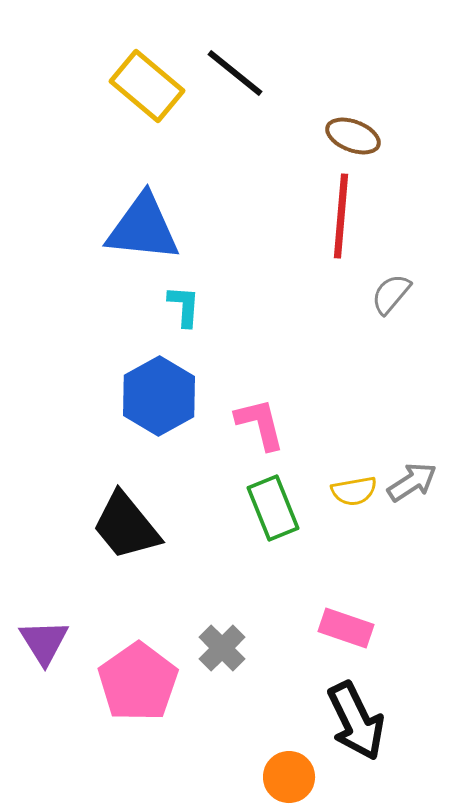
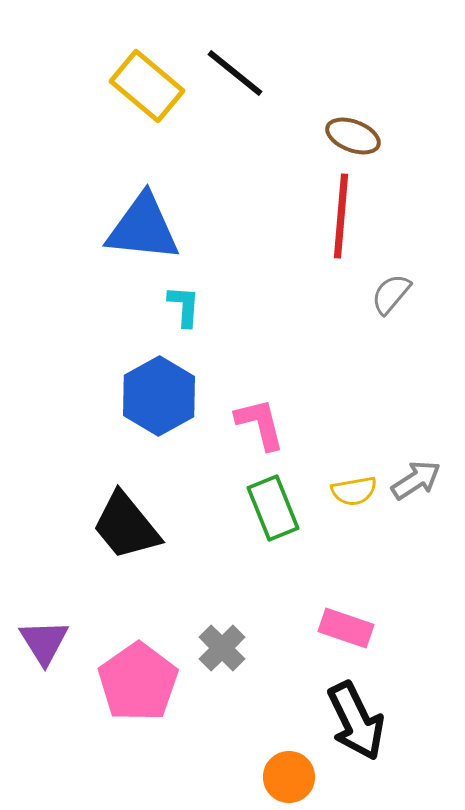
gray arrow: moved 4 px right, 2 px up
